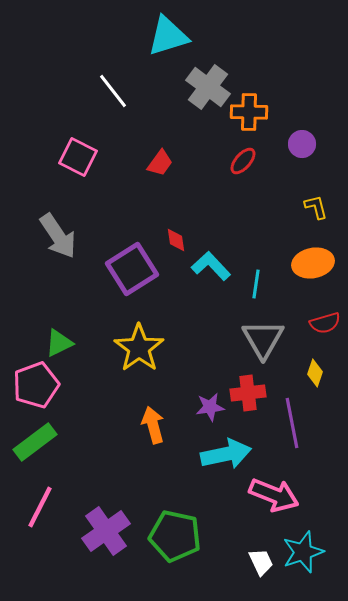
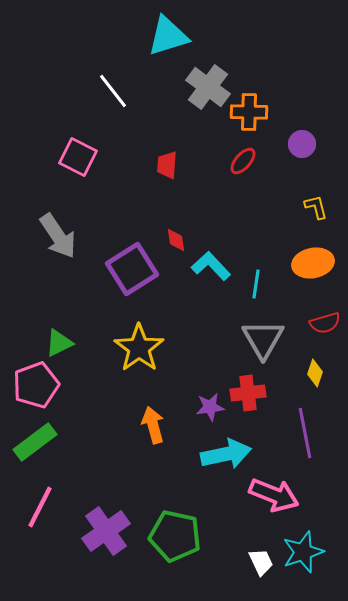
red trapezoid: moved 7 px right, 2 px down; rotated 148 degrees clockwise
purple line: moved 13 px right, 10 px down
